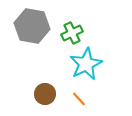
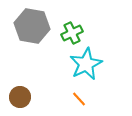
brown circle: moved 25 px left, 3 px down
